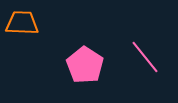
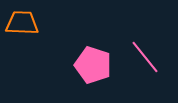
pink pentagon: moved 8 px right; rotated 15 degrees counterclockwise
